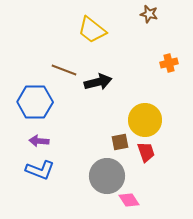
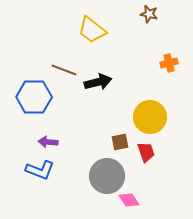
blue hexagon: moved 1 px left, 5 px up
yellow circle: moved 5 px right, 3 px up
purple arrow: moved 9 px right, 1 px down
